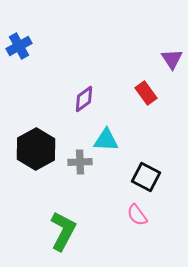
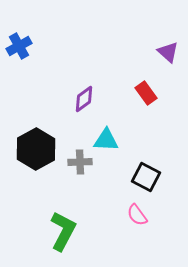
purple triangle: moved 4 px left, 7 px up; rotated 15 degrees counterclockwise
